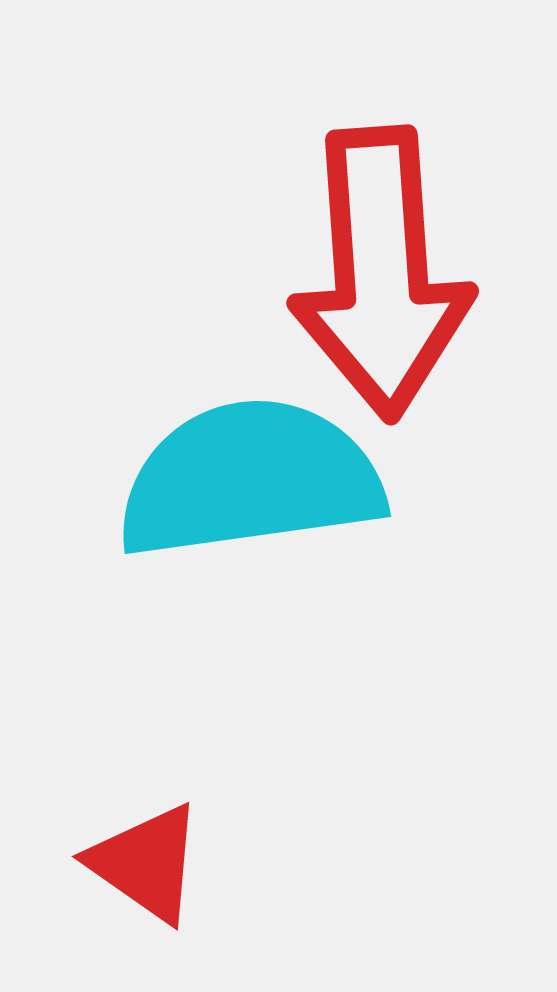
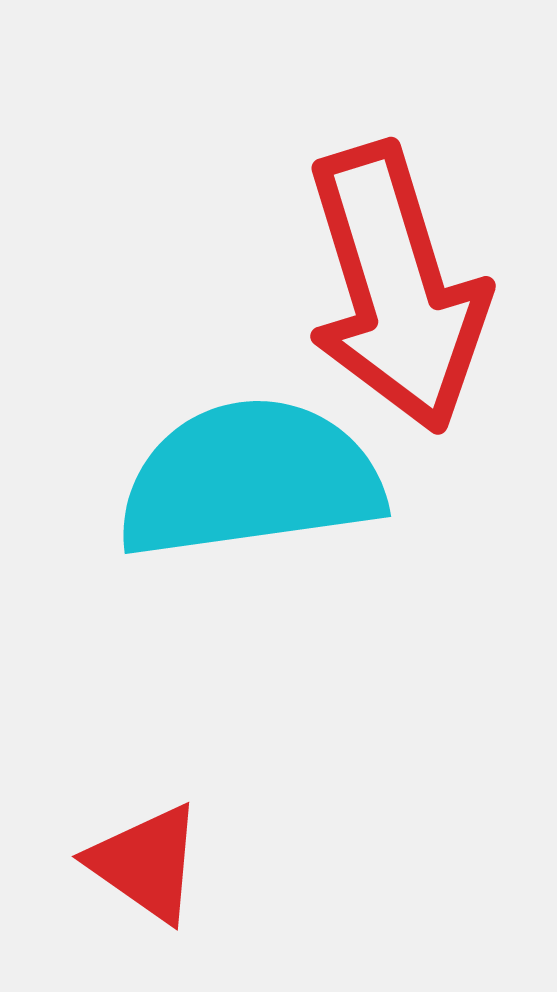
red arrow: moved 15 px right, 15 px down; rotated 13 degrees counterclockwise
